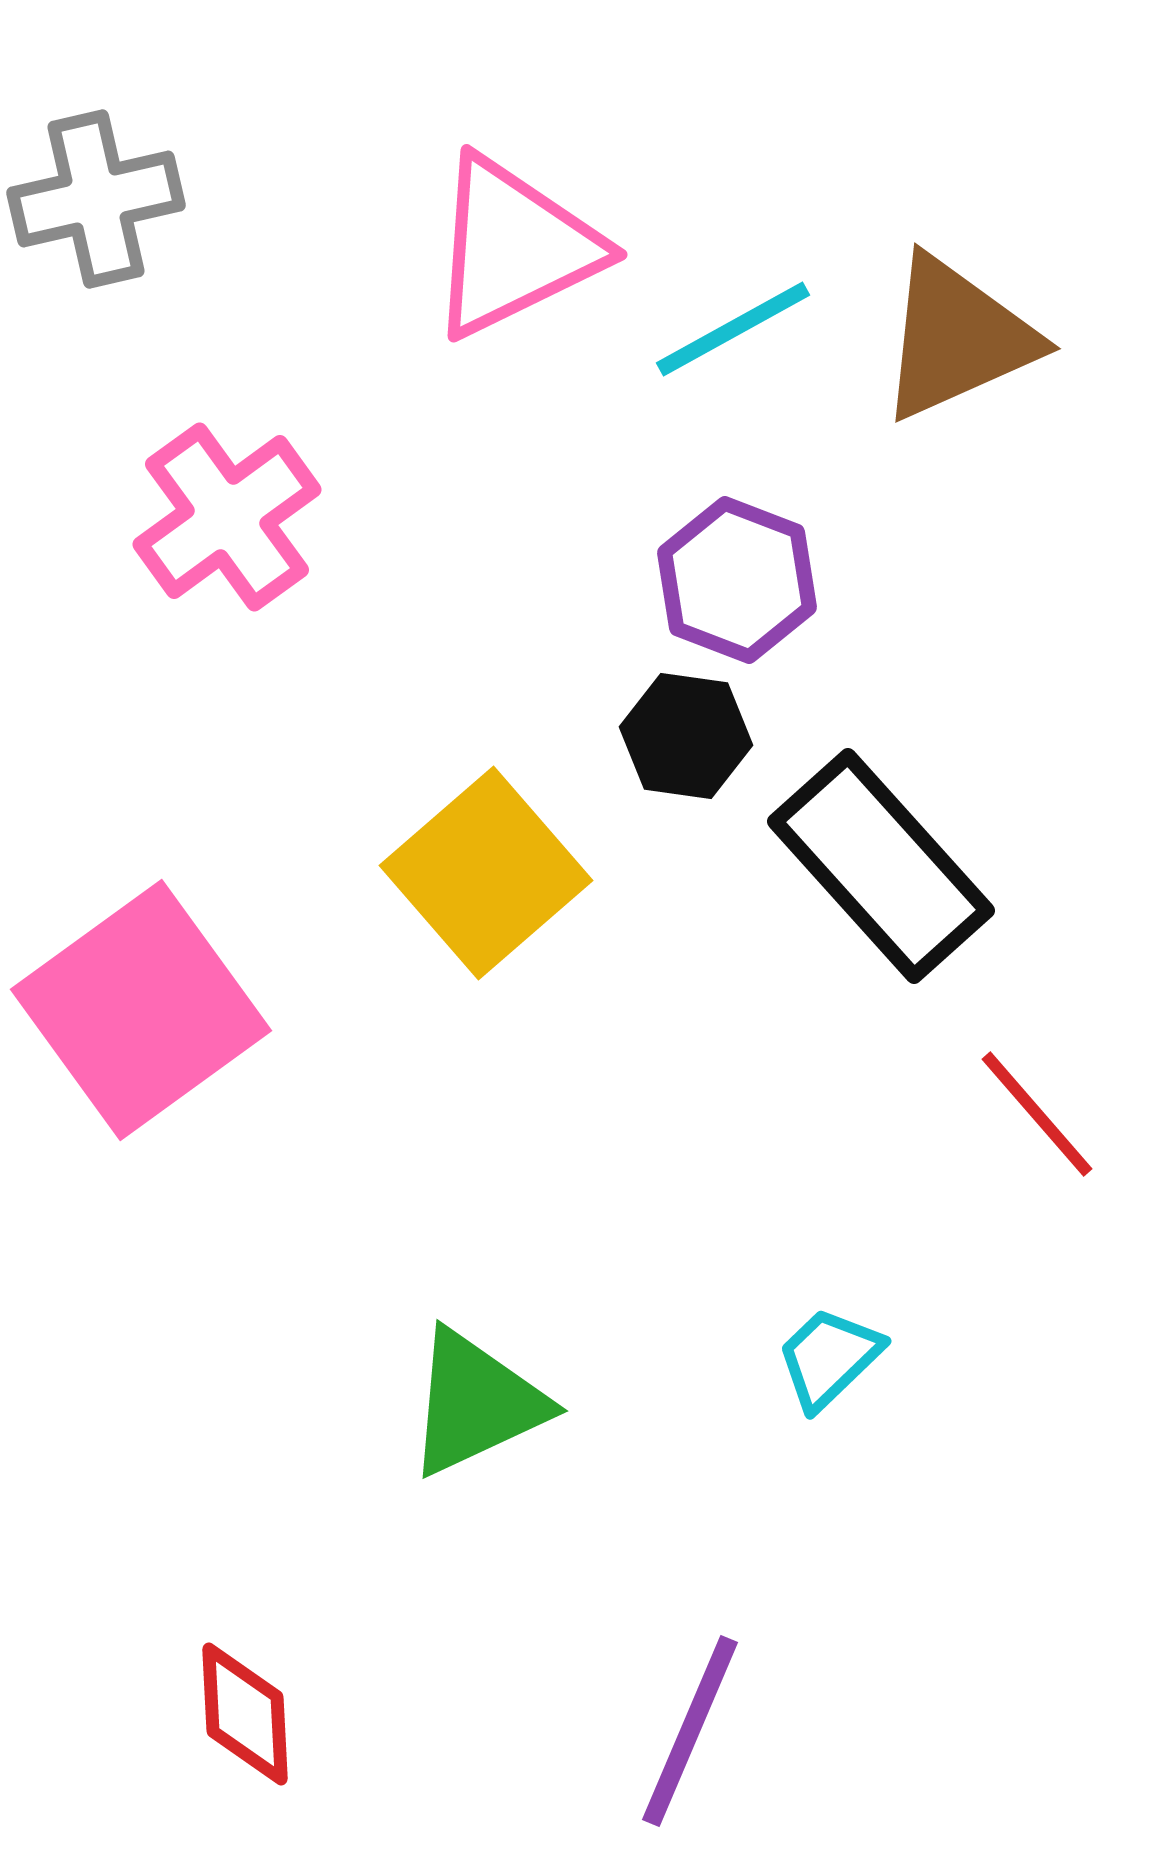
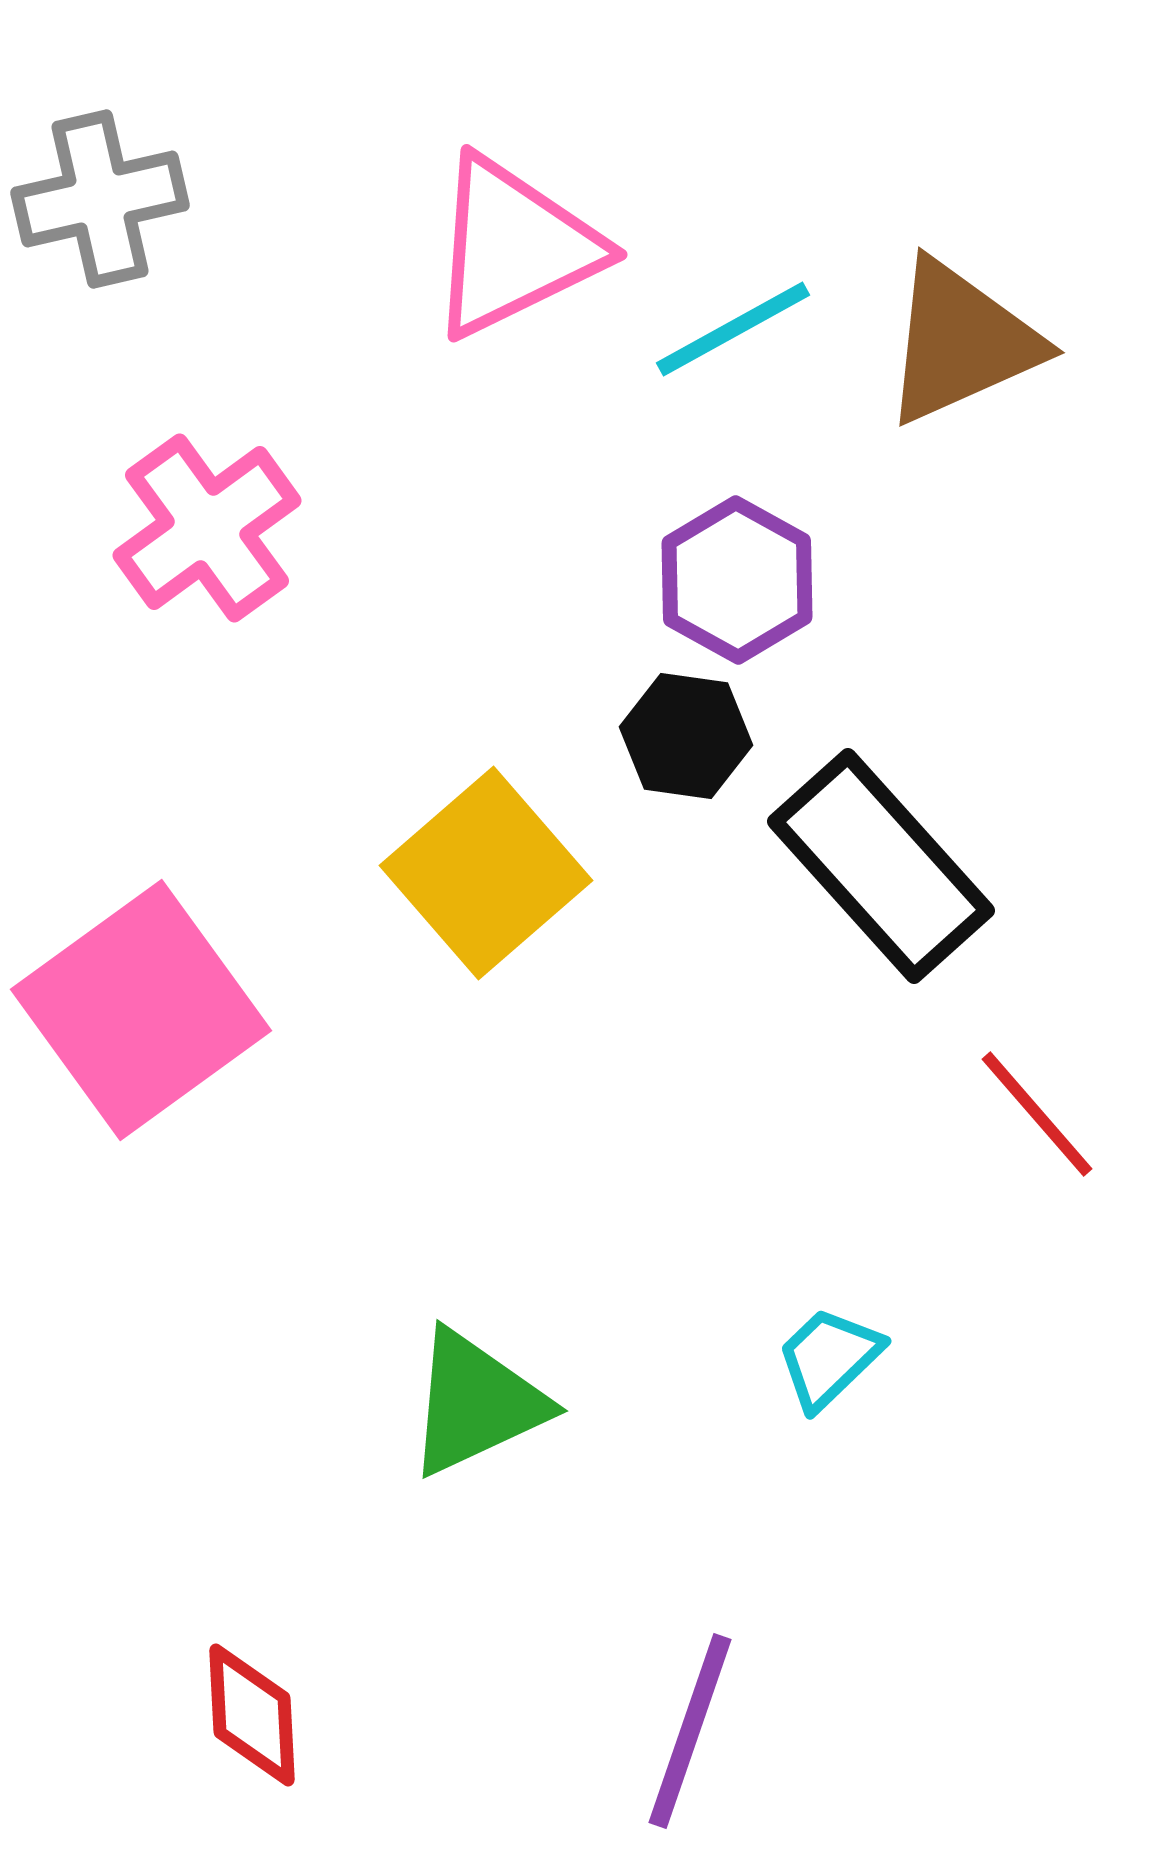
gray cross: moved 4 px right
brown triangle: moved 4 px right, 4 px down
pink cross: moved 20 px left, 11 px down
purple hexagon: rotated 8 degrees clockwise
red diamond: moved 7 px right, 1 px down
purple line: rotated 4 degrees counterclockwise
